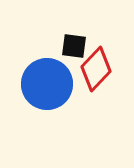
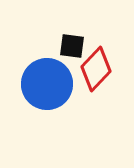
black square: moved 2 px left
